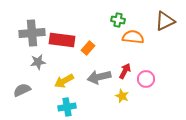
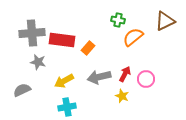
orange semicircle: rotated 45 degrees counterclockwise
gray star: rotated 21 degrees clockwise
red arrow: moved 3 px down
